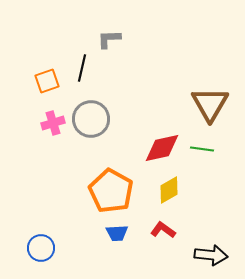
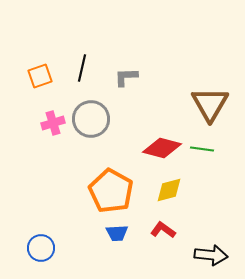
gray L-shape: moved 17 px right, 38 px down
orange square: moved 7 px left, 5 px up
red diamond: rotated 27 degrees clockwise
yellow diamond: rotated 16 degrees clockwise
